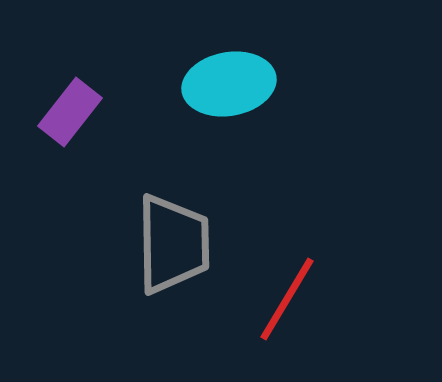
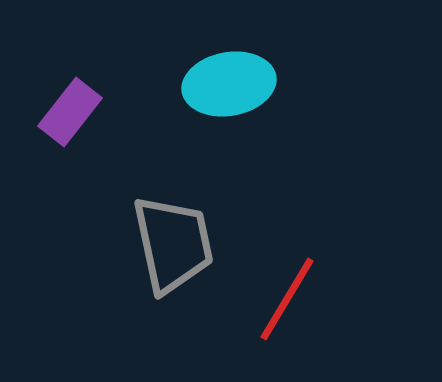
gray trapezoid: rotated 11 degrees counterclockwise
